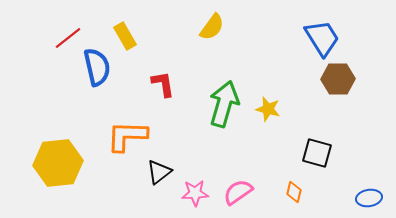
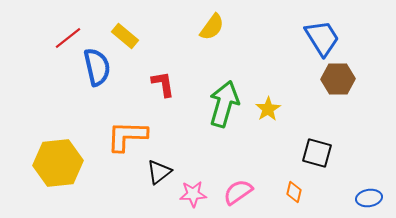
yellow rectangle: rotated 20 degrees counterclockwise
yellow star: rotated 25 degrees clockwise
pink star: moved 2 px left, 1 px down
